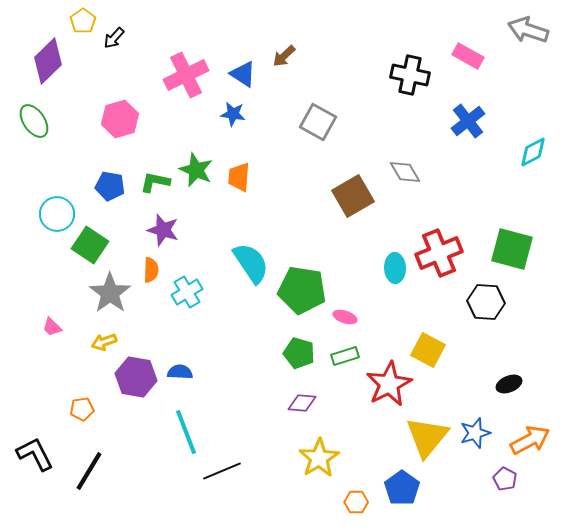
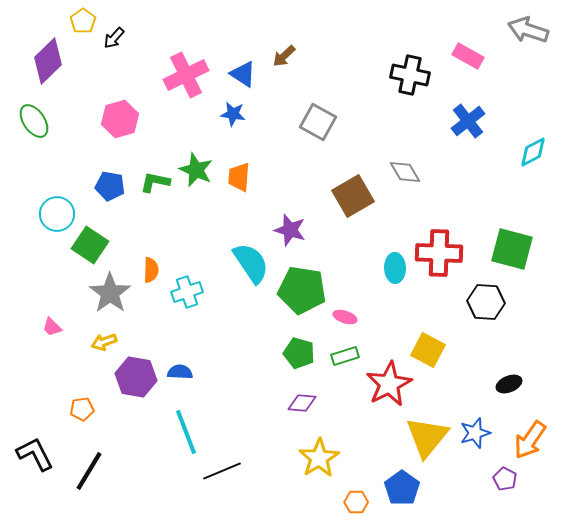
purple star at (163, 230): moved 127 px right
red cross at (439, 253): rotated 24 degrees clockwise
cyan cross at (187, 292): rotated 12 degrees clockwise
orange arrow at (530, 440): rotated 153 degrees clockwise
